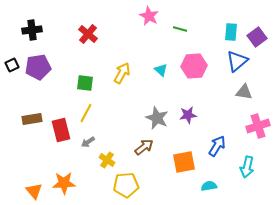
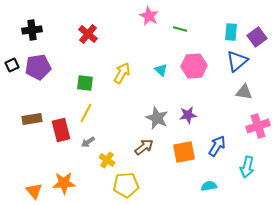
orange square: moved 10 px up
